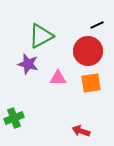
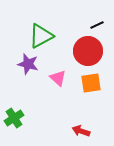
pink triangle: rotated 42 degrees clockwise
green cross: rotated 12 degrees counterclockwise
